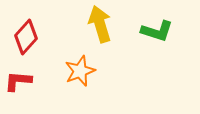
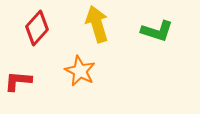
yellow arrow: moved 3 px left
red diamond: moved 11 px right, 9 px up
orange star: rotated 24 degrees counterclockwise
